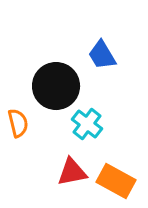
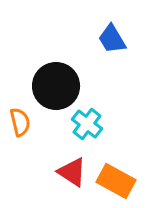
blue trapezoid: moved 10 px right, 16 px up
orange semicircle: moved 2 px right, 1 px up
red triangle: rotated 44 degrees clockwise
